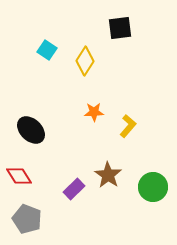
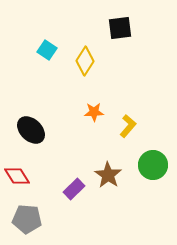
red diamond: moved 2 px left
green circle: moved 22 px up
gray pentagon: rotated 16 degrees counterclockwise
